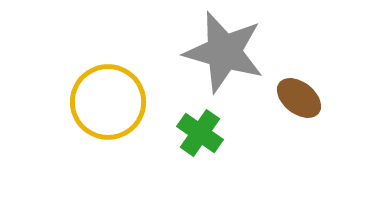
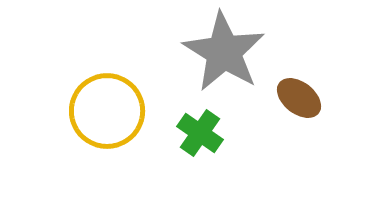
gray star: rotated 16 degrees clockwise
yellow circle: moved 1 px left, 9 px down
